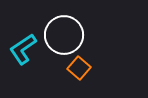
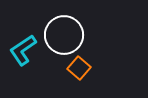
cyan L-shape: moved 1 px down
